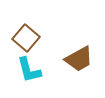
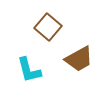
brown square: moved 22 px right, 11 px up
